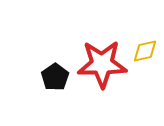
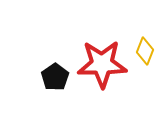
yellow diamond: rotated 56 degrees counterclockwise
